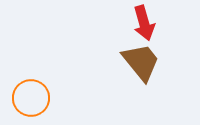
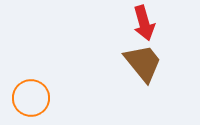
brown trapezoid: moved 2 px right, 1 px down
